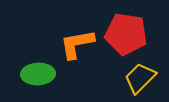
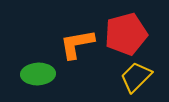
red pentagon: rotated 24 degrees counterclockwise
yellow trapezoid: moved 4 px left, 1 px up
